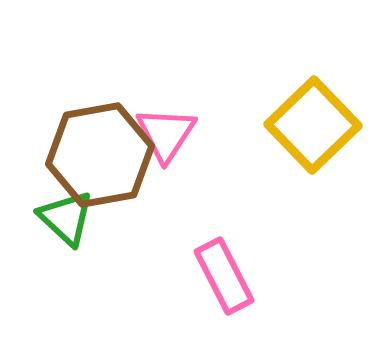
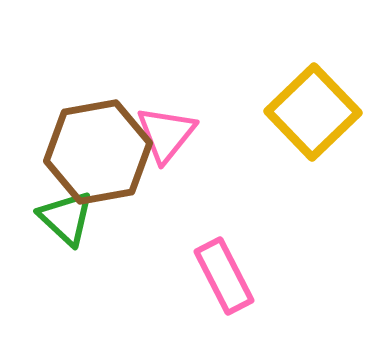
yellow square: moved 13 px up
pink triangle: rotated 6 degrees clockwise
brown hexagon: moved 2 px left, 3 px up
